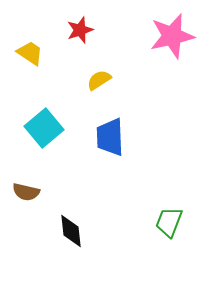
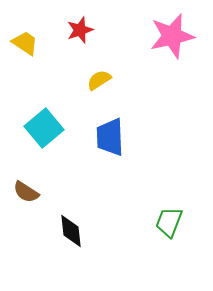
yellow trapezoid: moved 5 px left, 10 px up
brown semicircle: rotated 20 degrees clockwise
